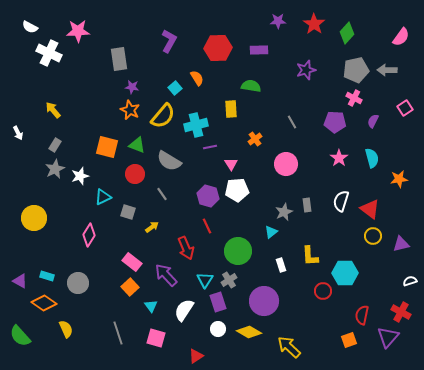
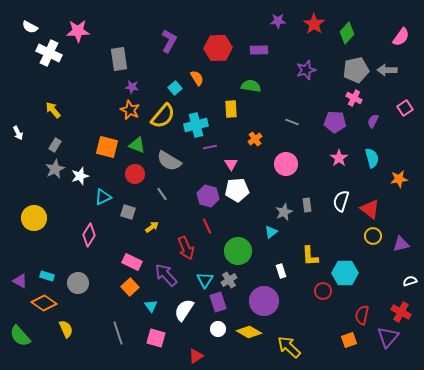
gray line at (292, 122): rotated 40 degrees counterclockwise
pink rectangle at (132, 262): rotated 12 degrees counterclockwise
white rectangle at (281, 265): moved 6 px down
